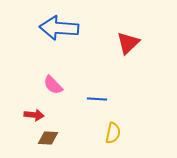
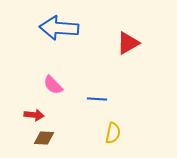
red triangle: rotated 15 degrees clockwise
brown diamond: moved 4 px left
